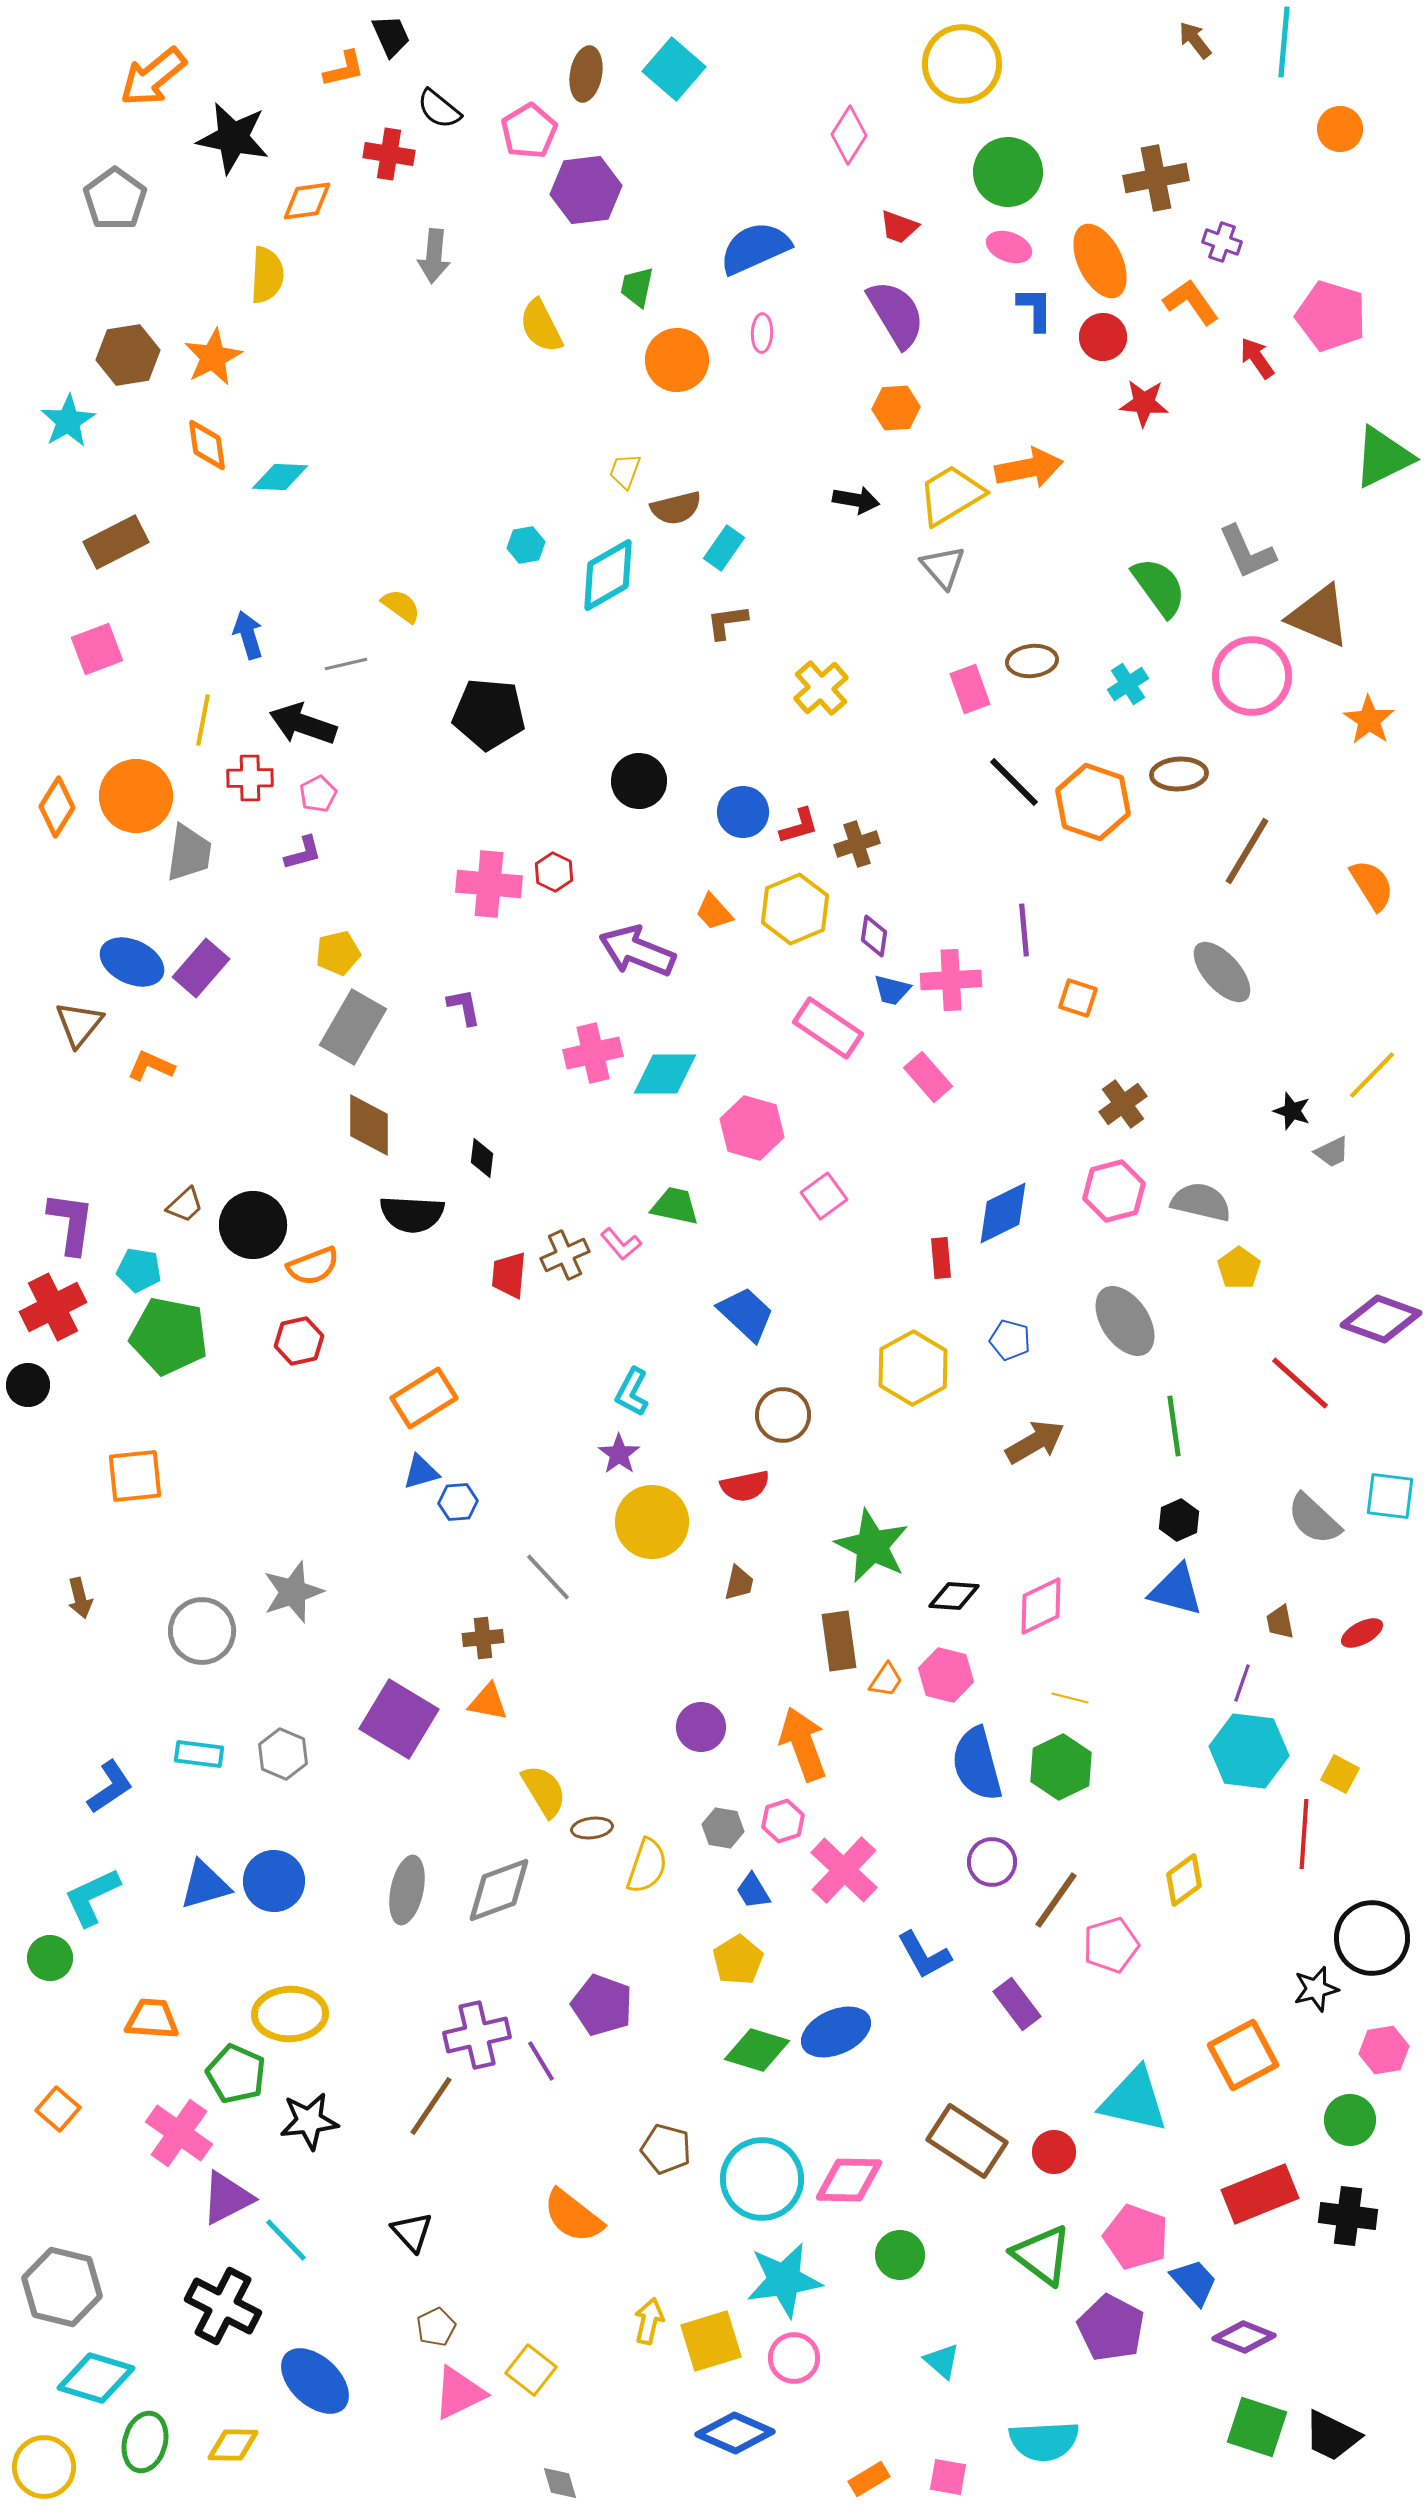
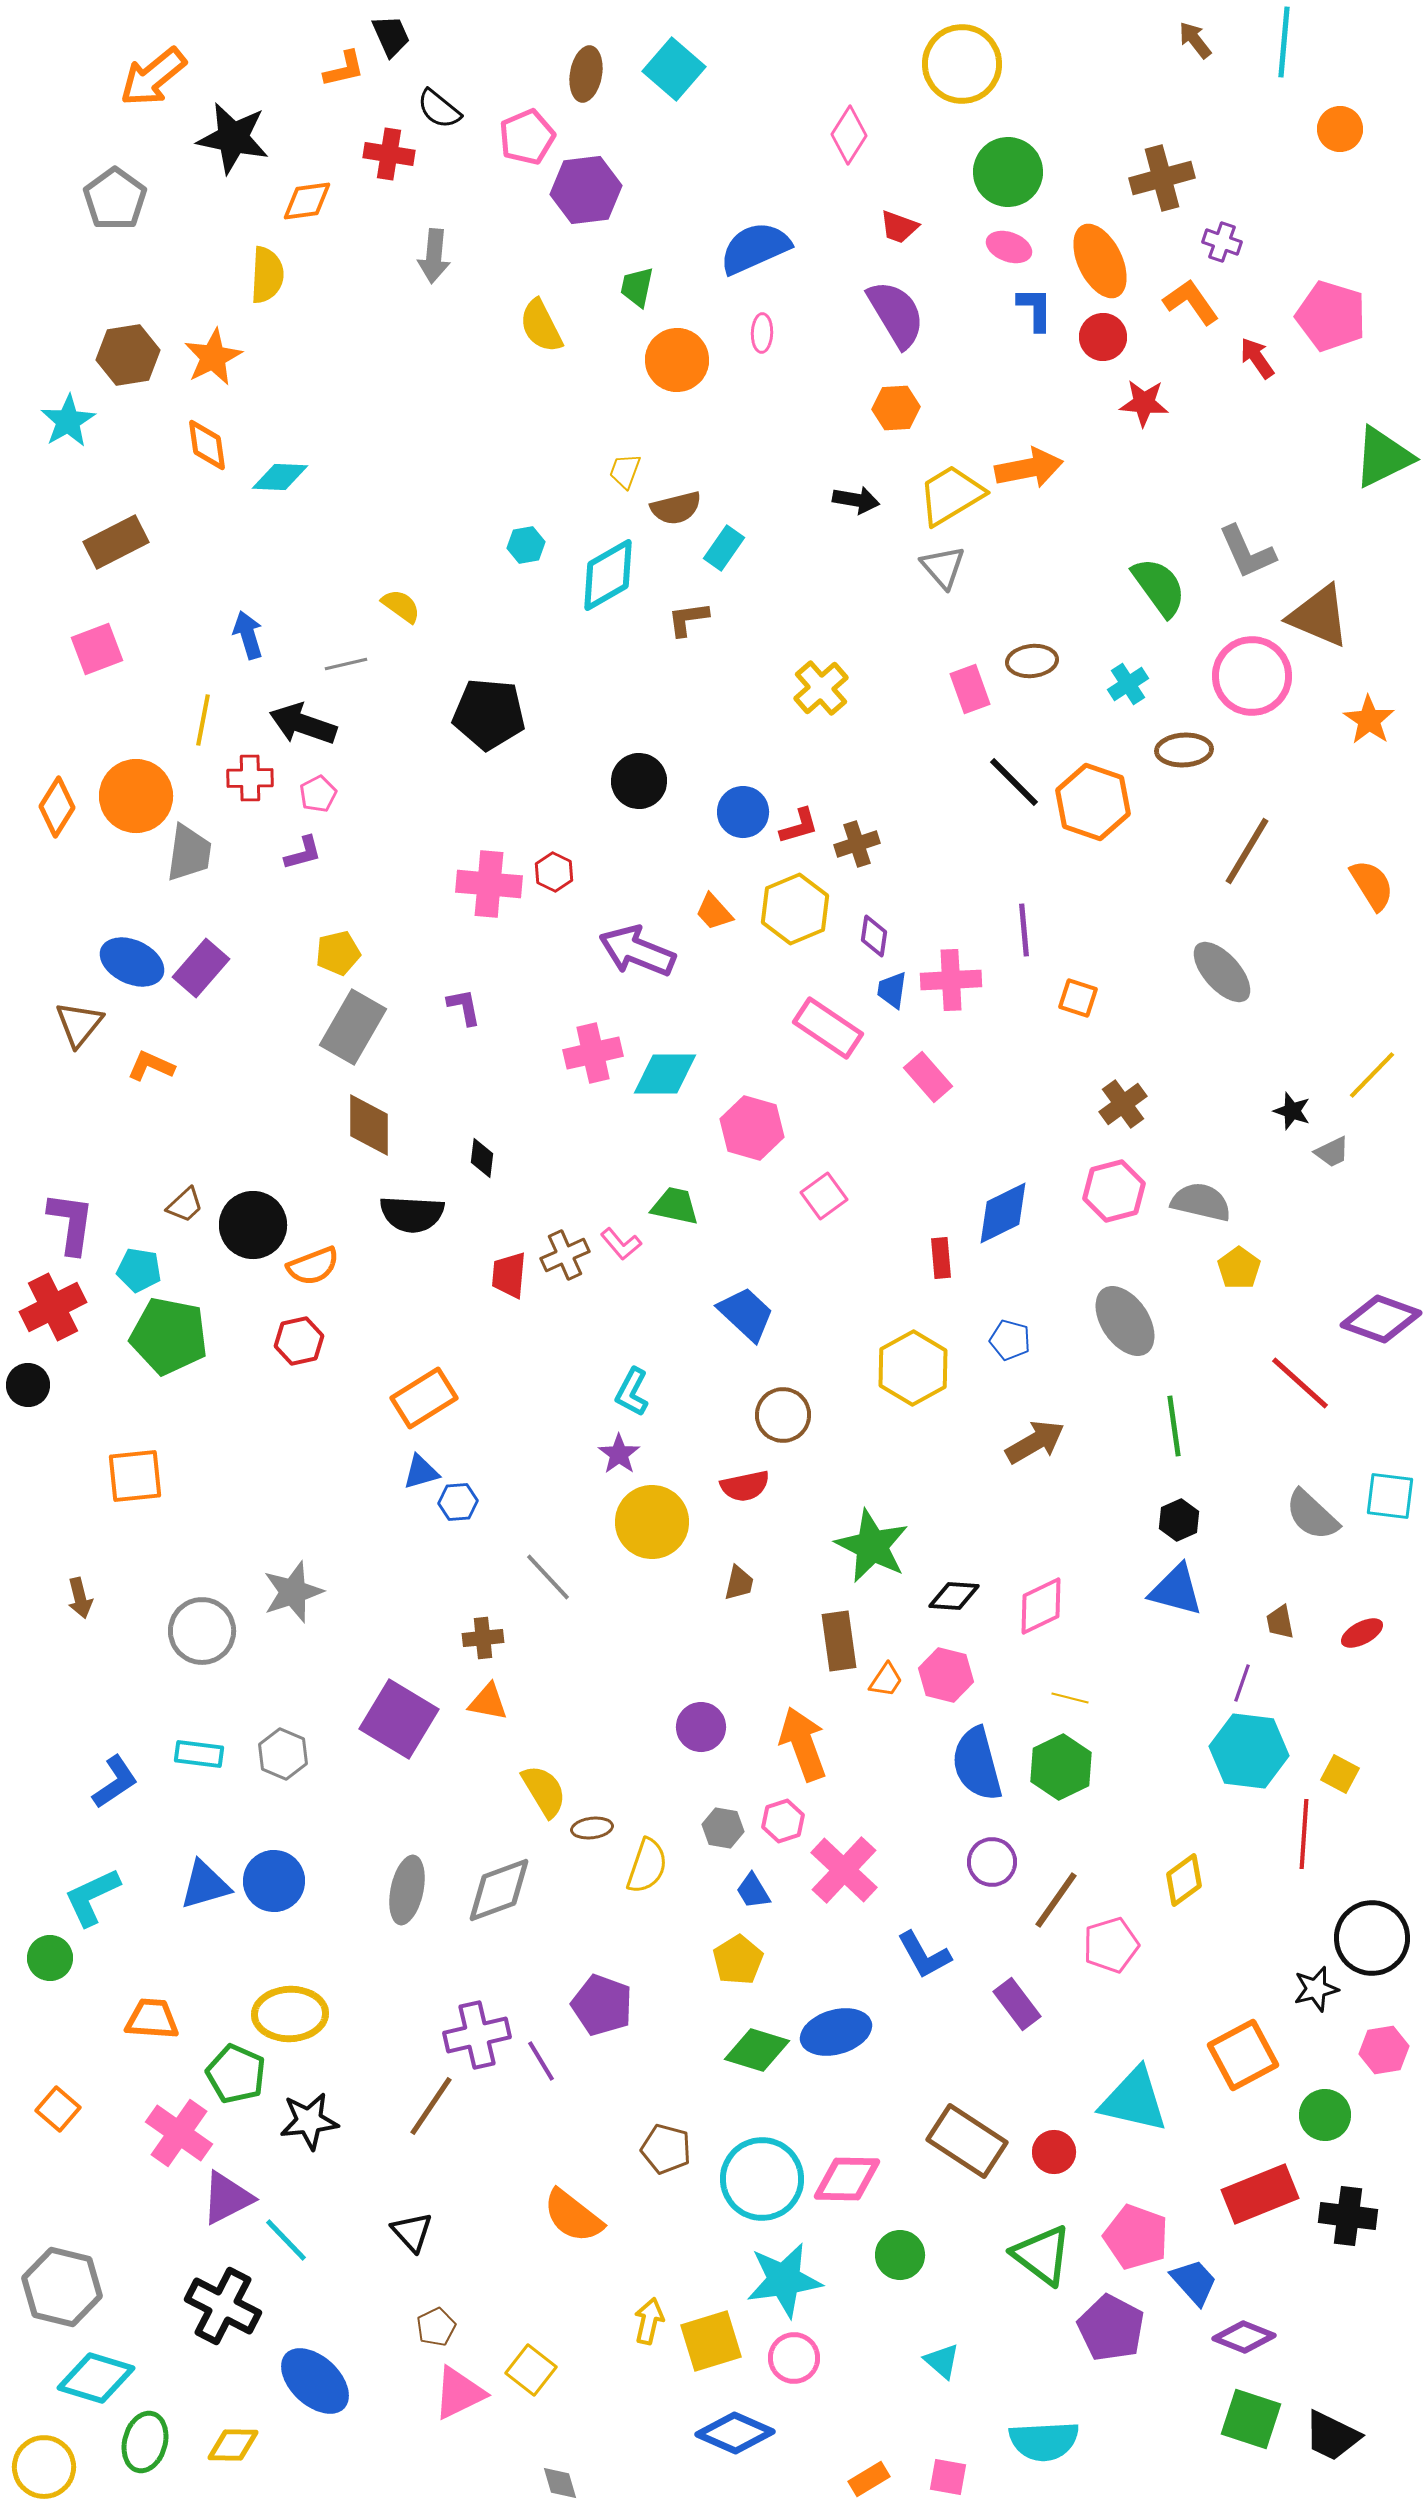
pink pentagon at (529, 131): moved 2 px left, 6 px down; rotated 8 degrees clockwise
brown cross at (1156, 178): moved 6 px right; rotated 4 degrees counterclockwise
brown L-shape at (727, 622): moved 39 px left, 3 px up
brown ellipse at (1179, 774): moved 5 px right, 24 px up
blue trapezoid at (892, 990): rotated 84 degrees clockwise
gray semicircle at (1314, 1519): moved 2 px left, 4 px up
blue L-shape at (110, 1787): moved 5 px right, 5 px up
blue ellipse at (836, 2032): rotated 8 degrees clockwise
green circle at (1350, 2120): moved 25 px left, 5 px up
pink diamond at (849, 2180): moved 2 px left, 1 px up
green square at (1257, 2427): moved 6 px left, 8 px up
